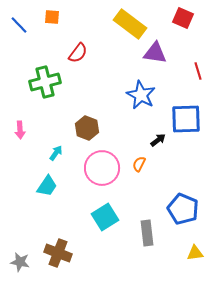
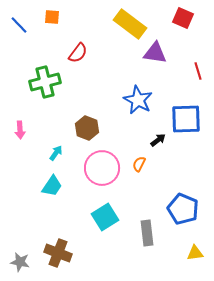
blue star: moved 3 px left, 5 px down
cyan trapezoid: moved 5 px right
